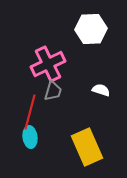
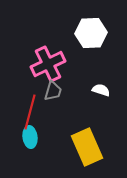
white hexagon: moved 4 px down
